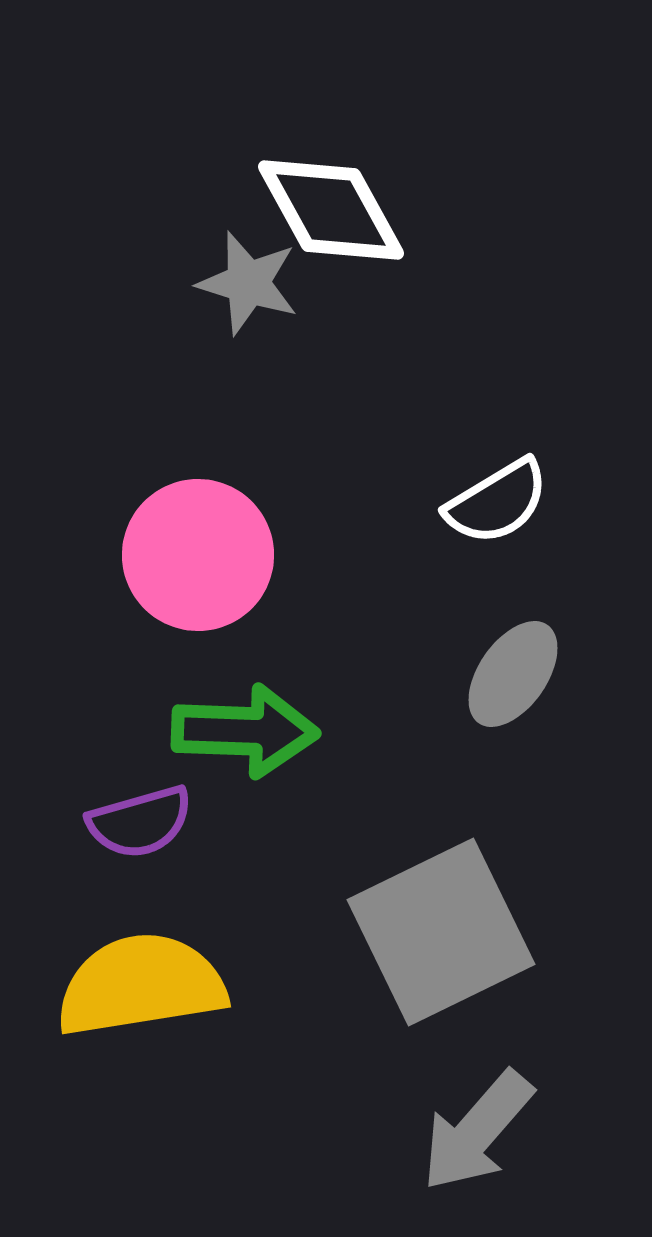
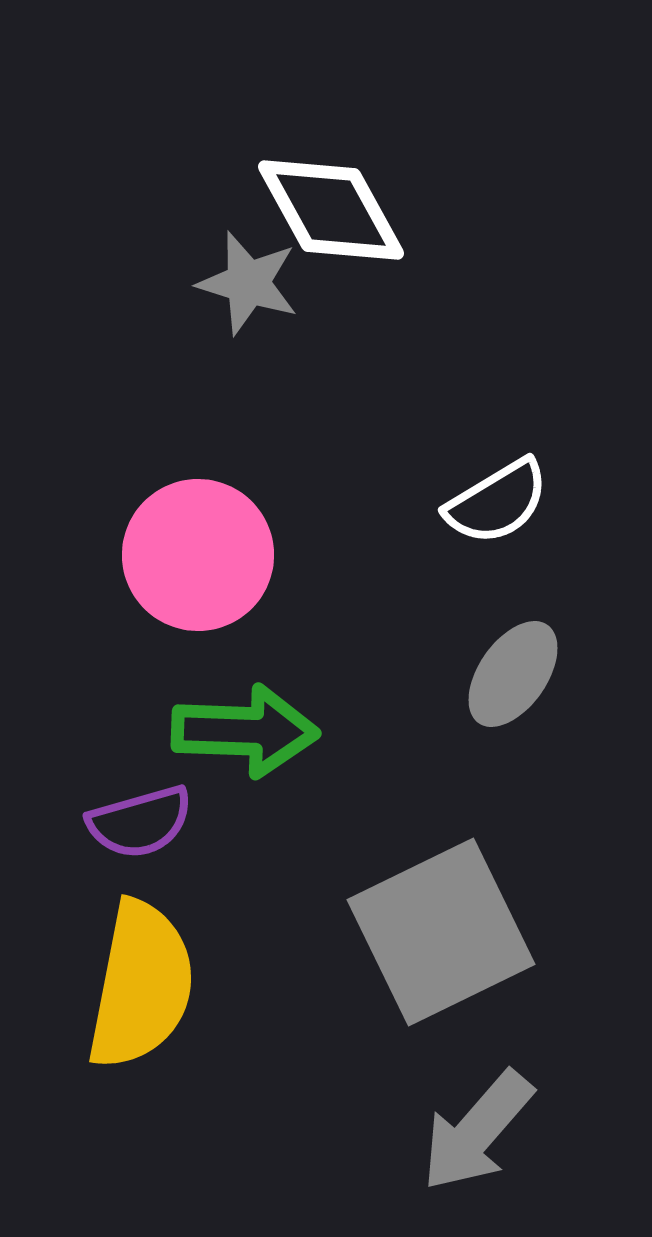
yellow semicircle: rotated 110 degrees clockwise
